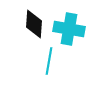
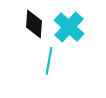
cyan cross: moved 2 px up; rotated 32 degrees clockwise
